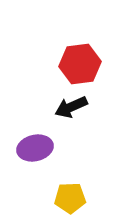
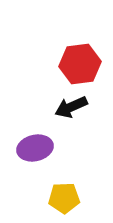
yellow pentagon: moved 6 px left
